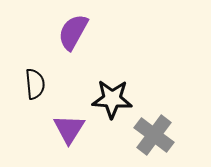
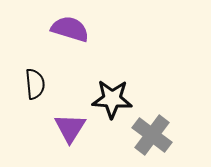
purple semicircle: moved 3 px left, 3 px up; rotated 78 degrees clockwise
purple triangle: moved 1 px right, 1 px up
gray cross: moved 2 px left
